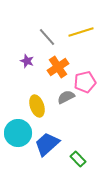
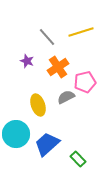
yellow ellipse: moved 1 px right, 1 px up
cyan circle: moved 2 px left, 1 px down
